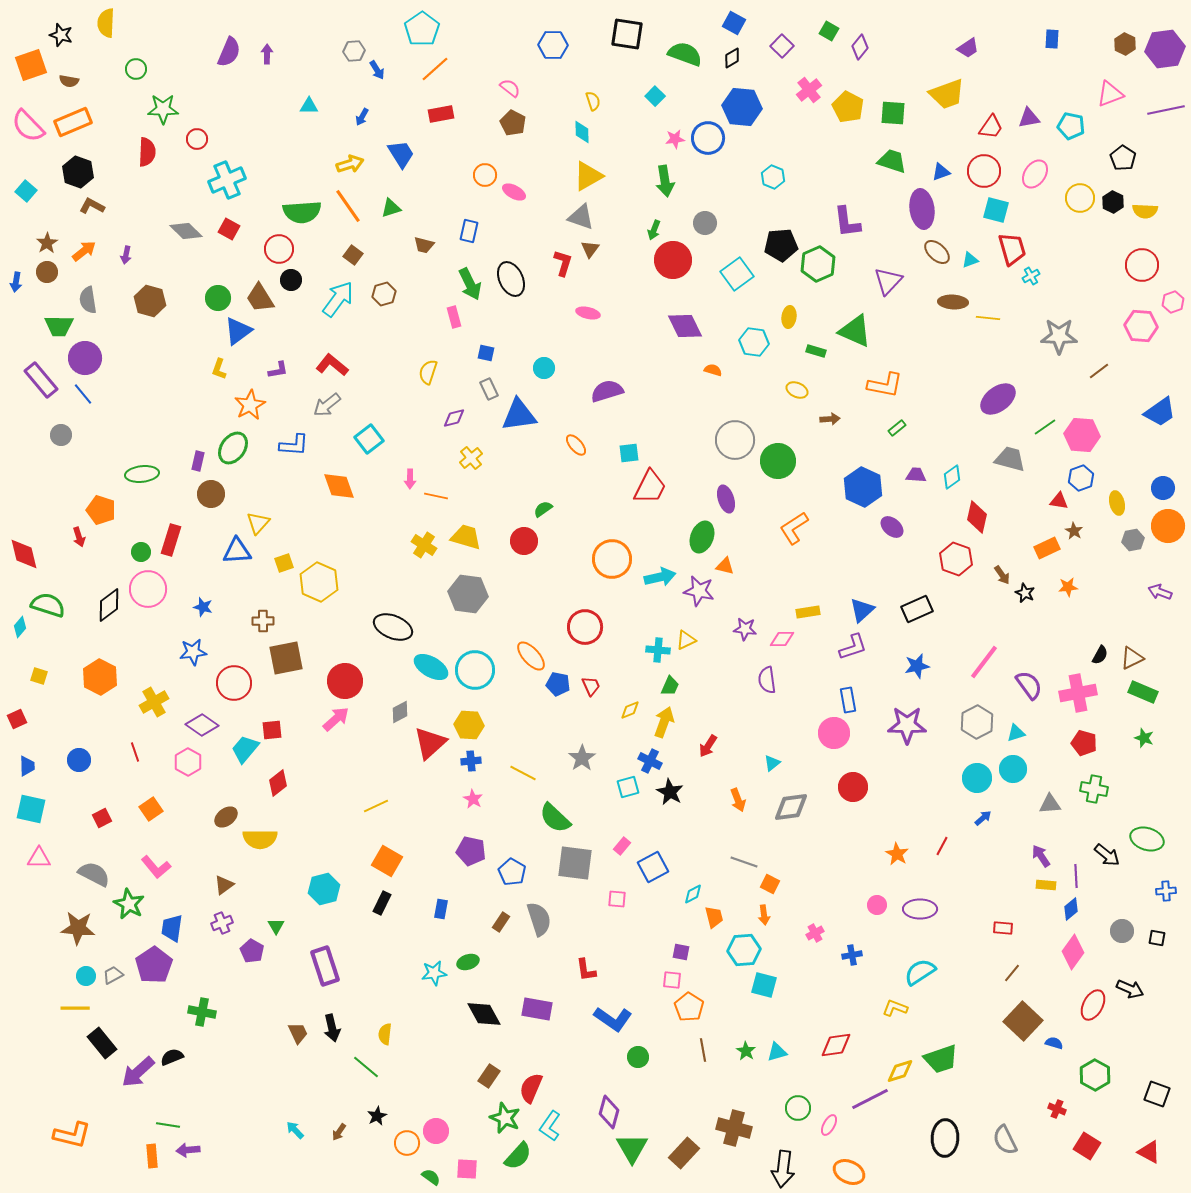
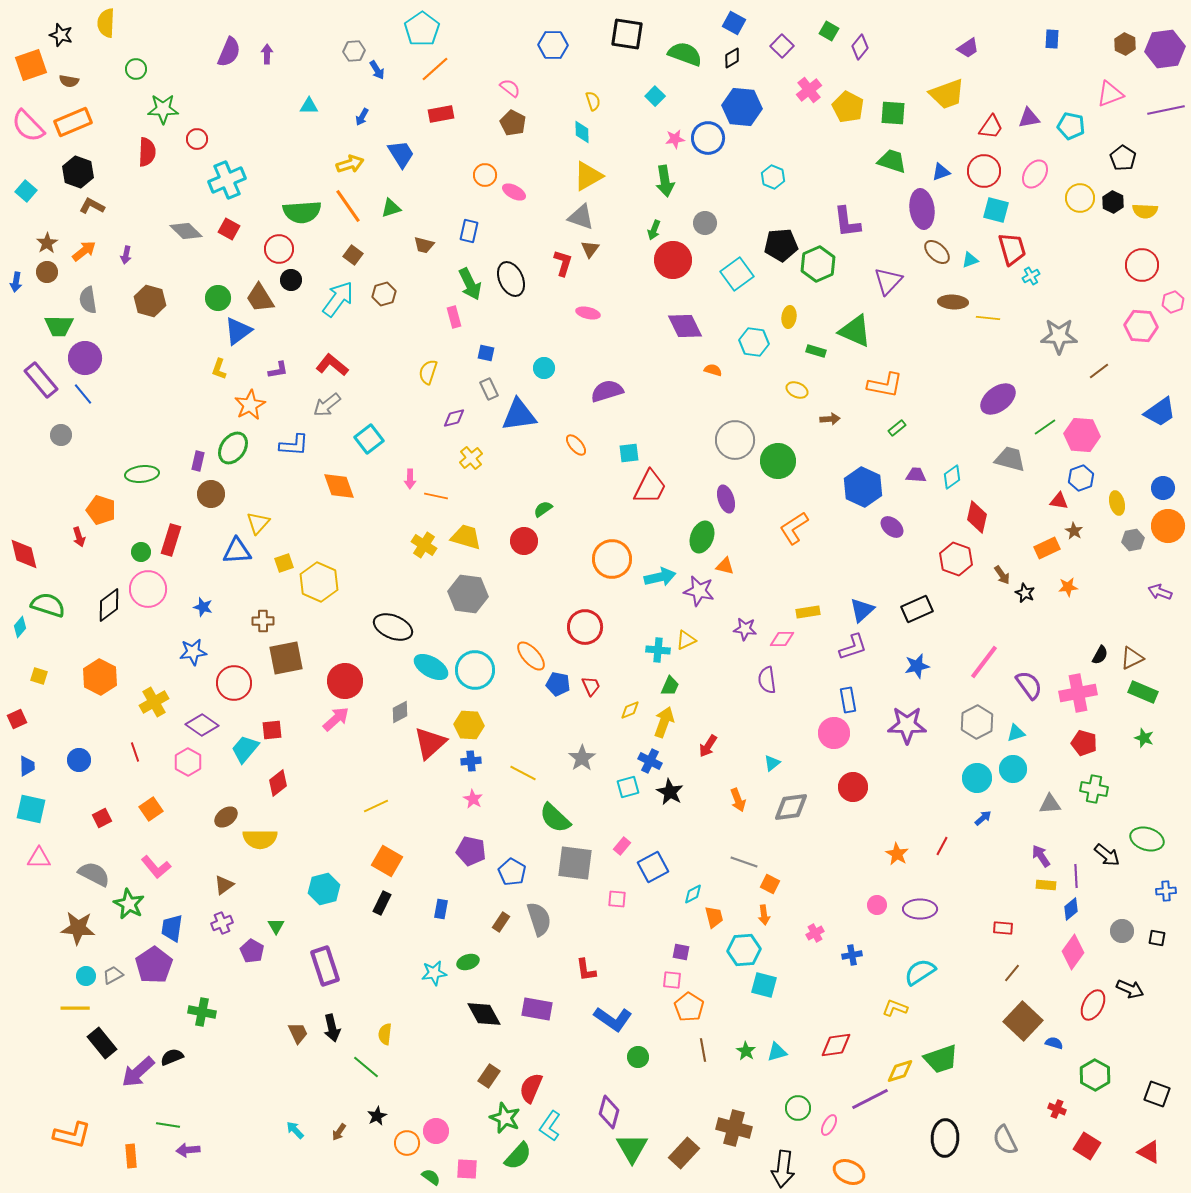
orange rectangle at (152, 1156): moved 21 px left
